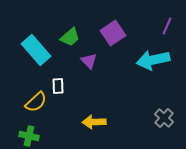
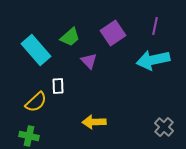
purple line: moved 12 px left; rotated 12 degrees counterclockwise
gray cross: moved 9 px down
